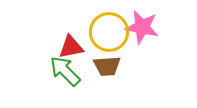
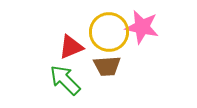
red triangle: rotated 12 degrees counterclockwise
green arrow: moved 9 px down
